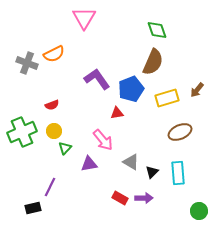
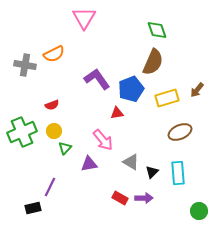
gray cross: moved 2 px left, 2 px down; rotated 10 degrees counterclockwise
